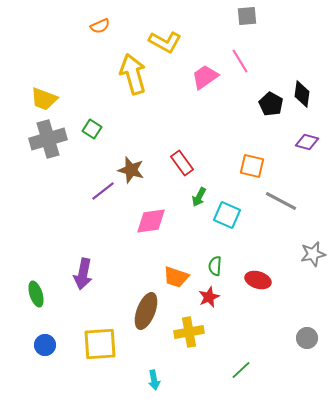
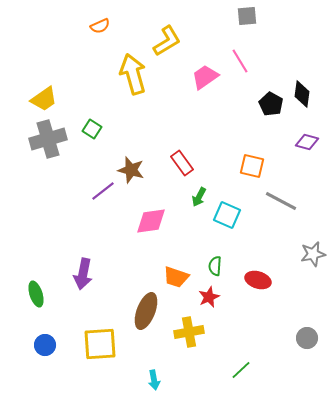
yellow L-shape: moved 2 px right, 1 px up; rotated 60 degrees counterclockwise
yellow trapezoid: rotated 56 degrees counterclockwise
